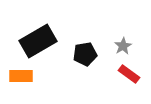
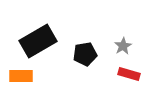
red rectangle: rotated 20 degrees counterclockwise
